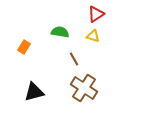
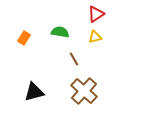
yellow triangle: moved 2 px right, 1 px down; rotated 32 degrees counterclockwise
orange rectangle: moved 9 px up
brown cross: moved 3 px down; rotated 8 degrees clockwise
